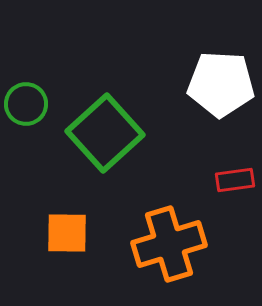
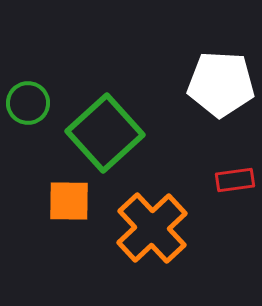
green circle: moved 2 px right, 1 px up
orange square: moved 2 px right, 32 px up
orange cross: moved 17 px left, 16 px up; rotated 26 degrees counterclockwise
